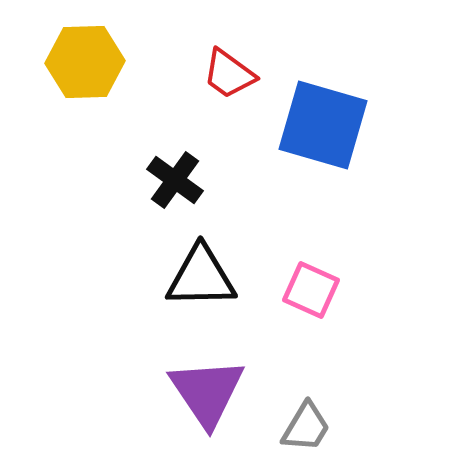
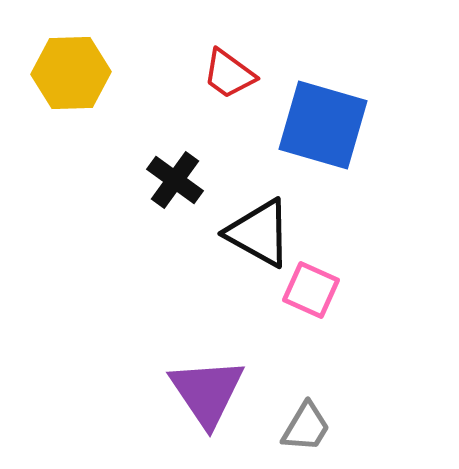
yellow hexagon: moved 14 px left, 11 px down
black triangle: moved 58 px right, 44 px up; rotated 30 degrees clockwise
